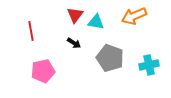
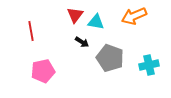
black arrow: moved 8 px right, 1 px up
